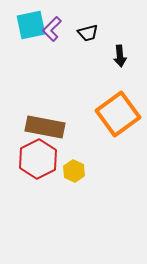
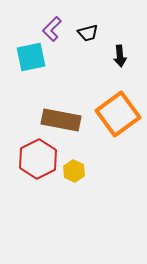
cyan square: moved 32 px down
brown rectangle: moved 16 px right, 7 px up
